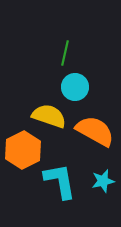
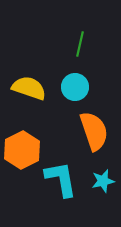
green line: moved 15 px right, 9 px up
yellow semicircle: moved 20 px left, 28 px up
orange semicircle: moved 1 px left; rotated 42 degrees clockwise
orange hexagon: moved 1 px left
cyan L-shape: moved 1 px right, 2 px up
